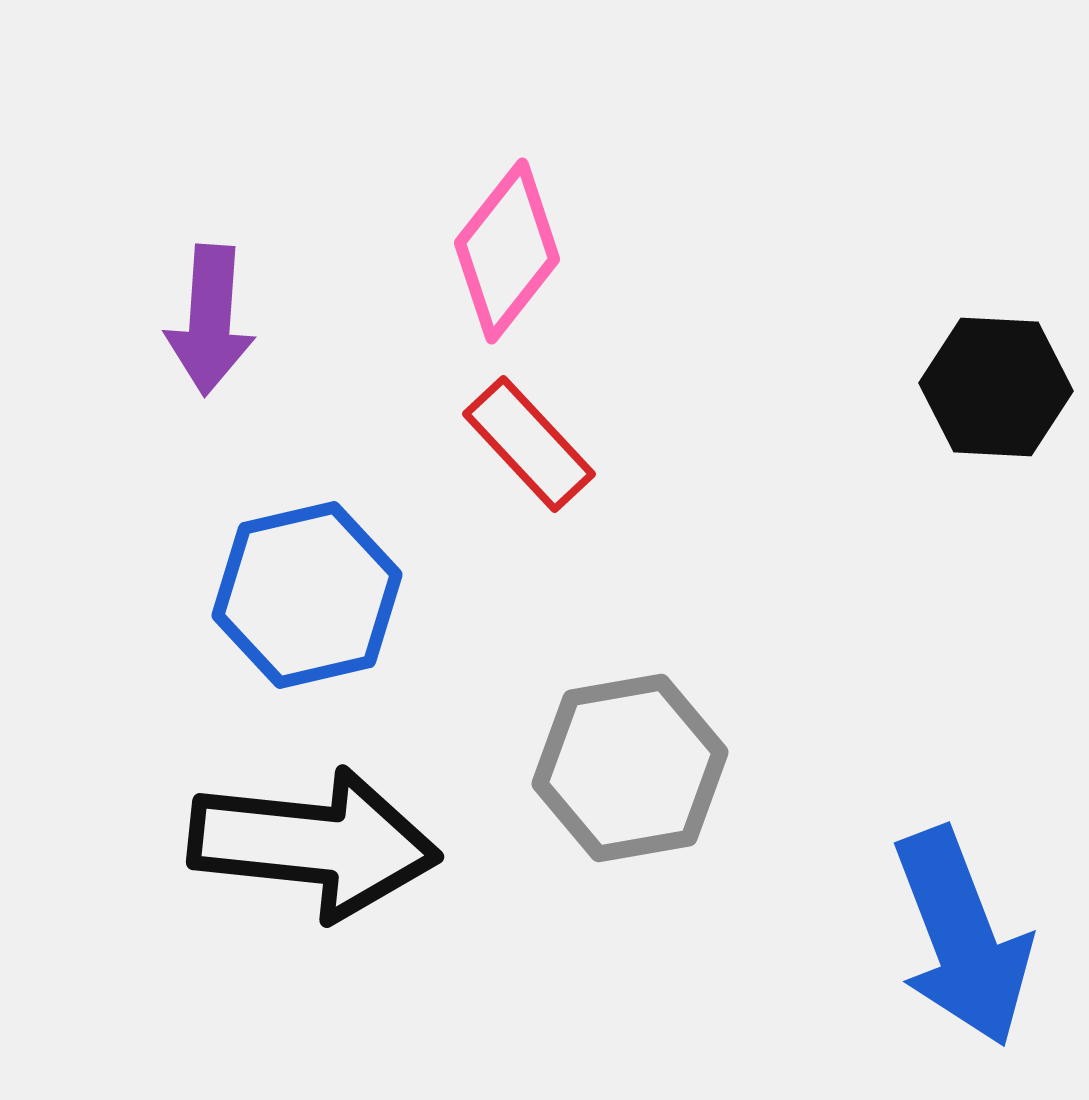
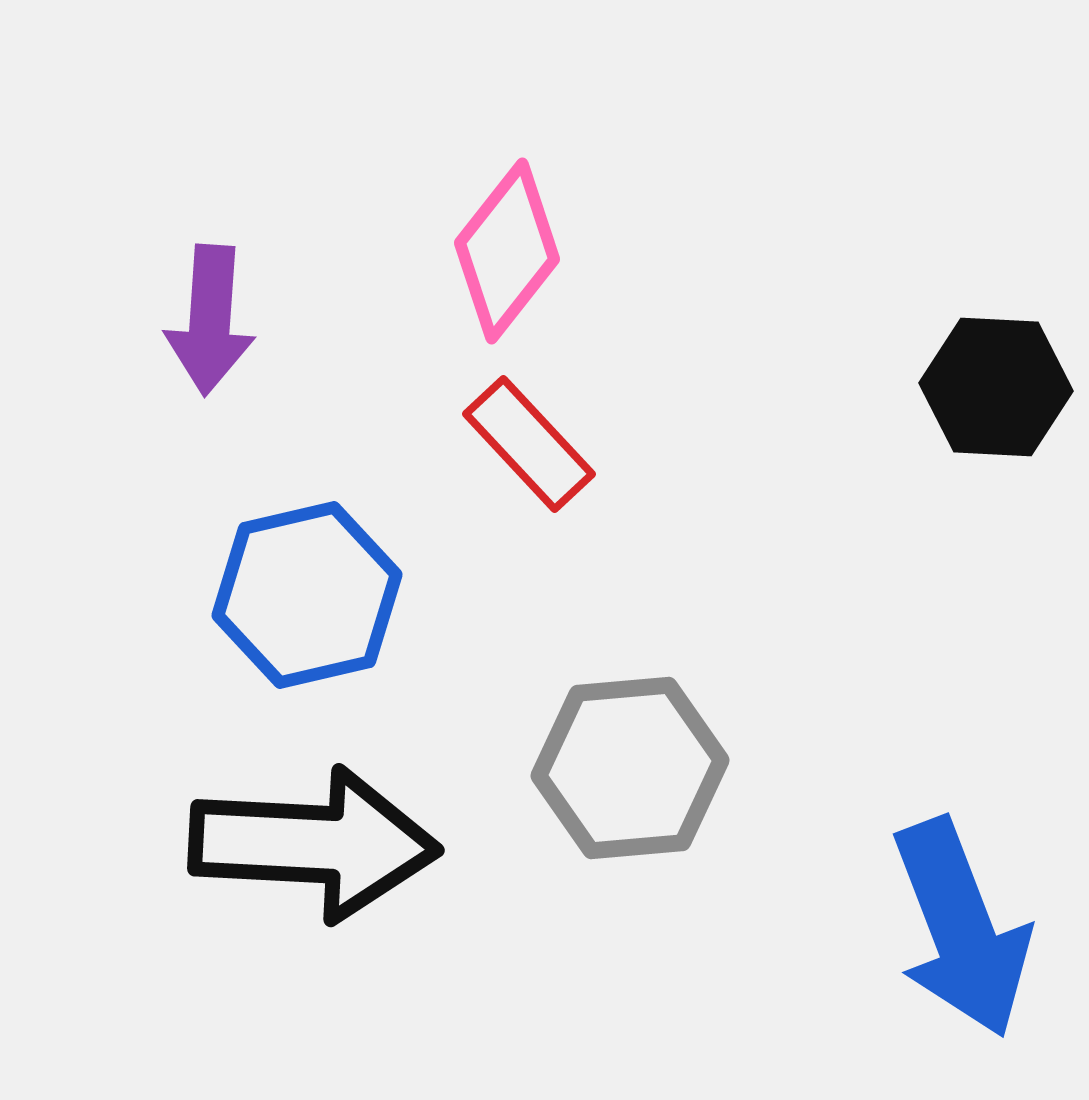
gray hexagon: rotated 5 degrees clockwise
black arrow: rotated 3 degrees counterclockwise
blue arrow: moved 1 px left, 9 px up
